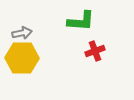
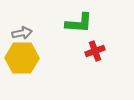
green L-shape: moved 2 px left, 2 px down
